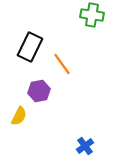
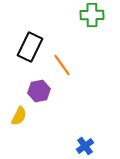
green cross: rotated 10 degrees counterclockwise
orange line: moved 1 px down
